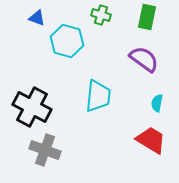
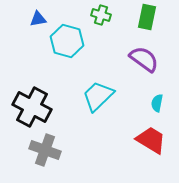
blue triangle: moved 1 px right, 1 px down; rotated 30 degrees counterclockwise
cyan trapezoid: rotated 140 degrees counterclockwise
